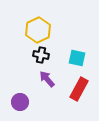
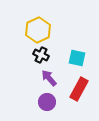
black cross: rotated 14 degrees clockwise
purple arrow: moved 2 px right, 1 px up
purple circle: moved 27 px right
